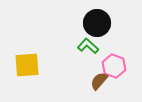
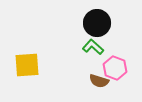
green L-shape: moved 5 px right, 1 px down
pink hexagon: moved 1 px right, 2 px down
brown semicircle: rotated 114 degrees counterclockwise
